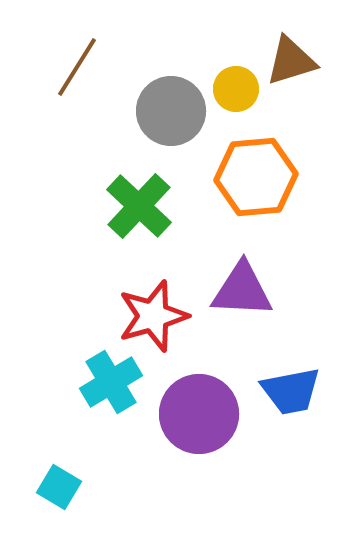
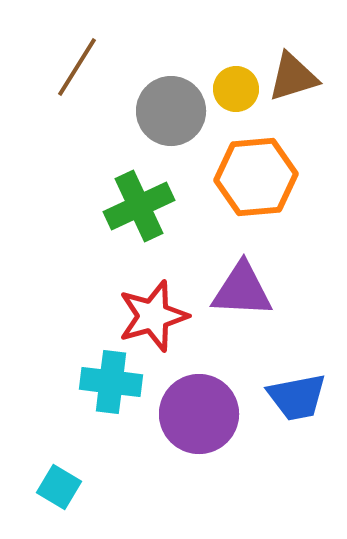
brown triangle: moved 2 px right, 16 px down
green cross: rotated 22 degrees clockwise
cyan cross: rotated 38 degrees clockwise
blue trapezoid: moved 6 px right, 6 px down
